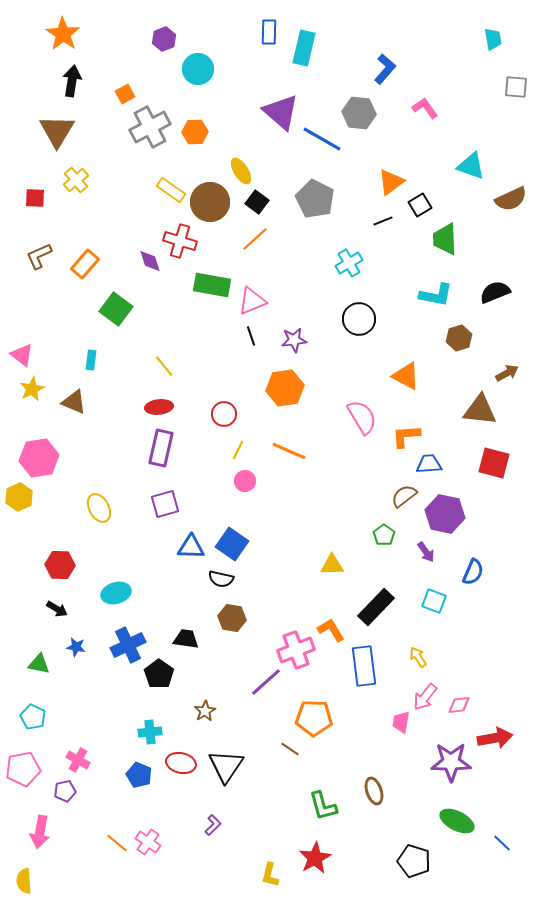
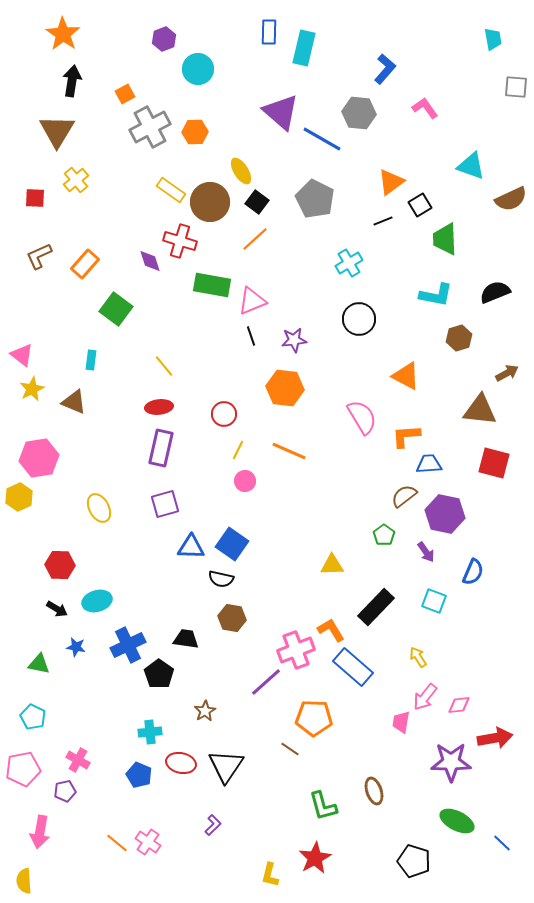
orange hexagon at (285, 388): rotated 15 degrees clockwise
cyan ellipse at (116, 593): moved 19 px left, 8 px down
blue rectangle at (364, 666): moved 11 px left, 1 px down; rotated 42 degrees counterclockwise
